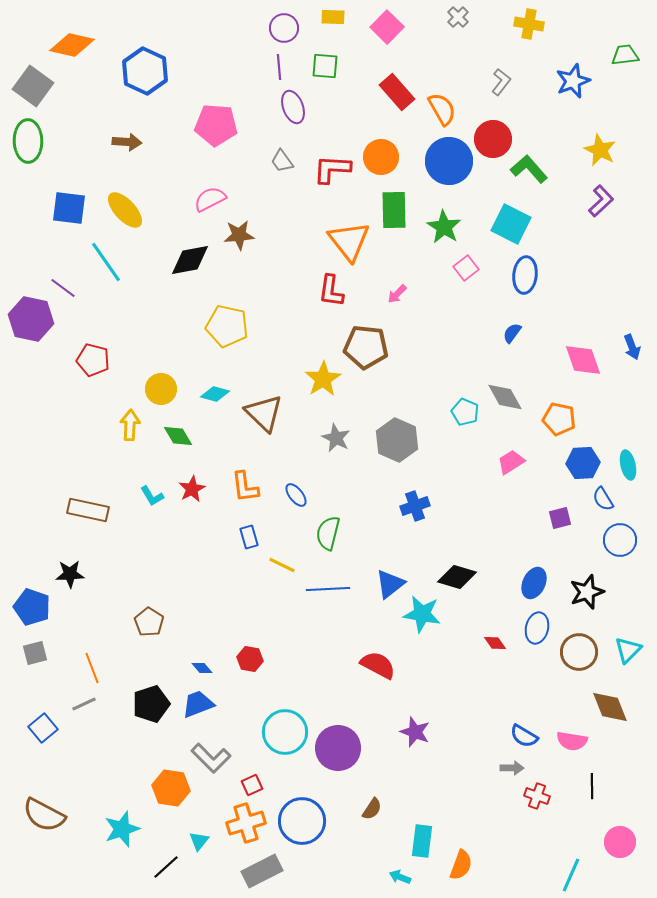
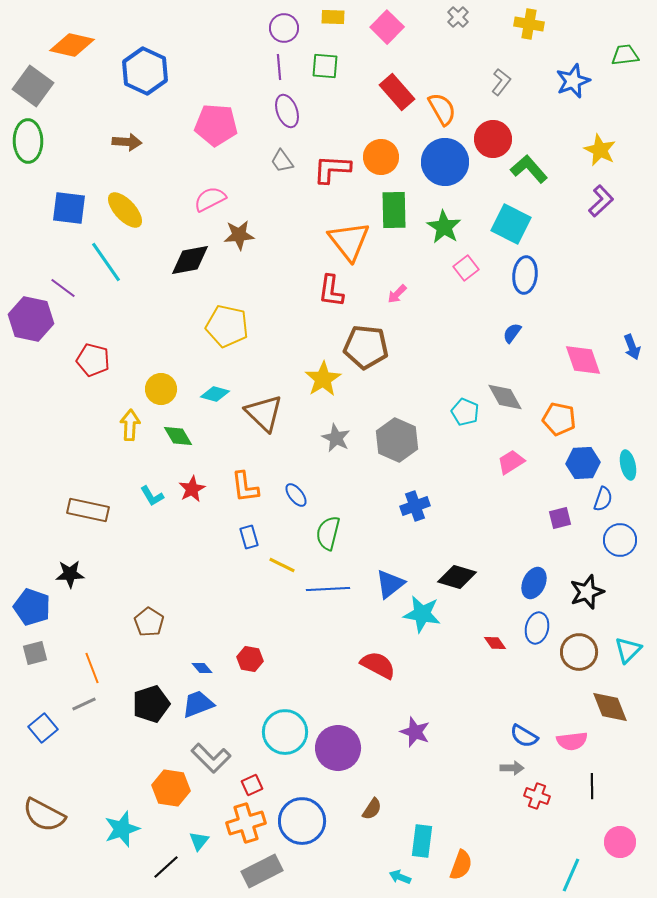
purple ellipse at (293, 107): moved 6 px left, 4 px down
blue circle at (449, 161): moved 4 px left, 1 px down
blue semicircle at (603, 499): rotated 130 degrees counterclockwise
pink semicircle at (572, 741): rotated 16 degrees counterclockwise
